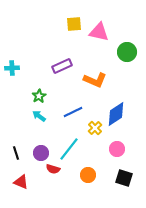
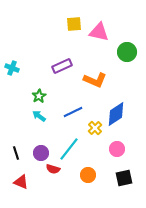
cyan cross: rotated 24 degrees clockwise
black square: rotated 30 degrees counterclockwise
